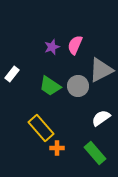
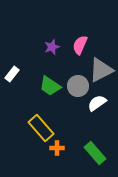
pink semicircle: moved 5 px right
white semicircle: moved 4 px left, 15 px up
